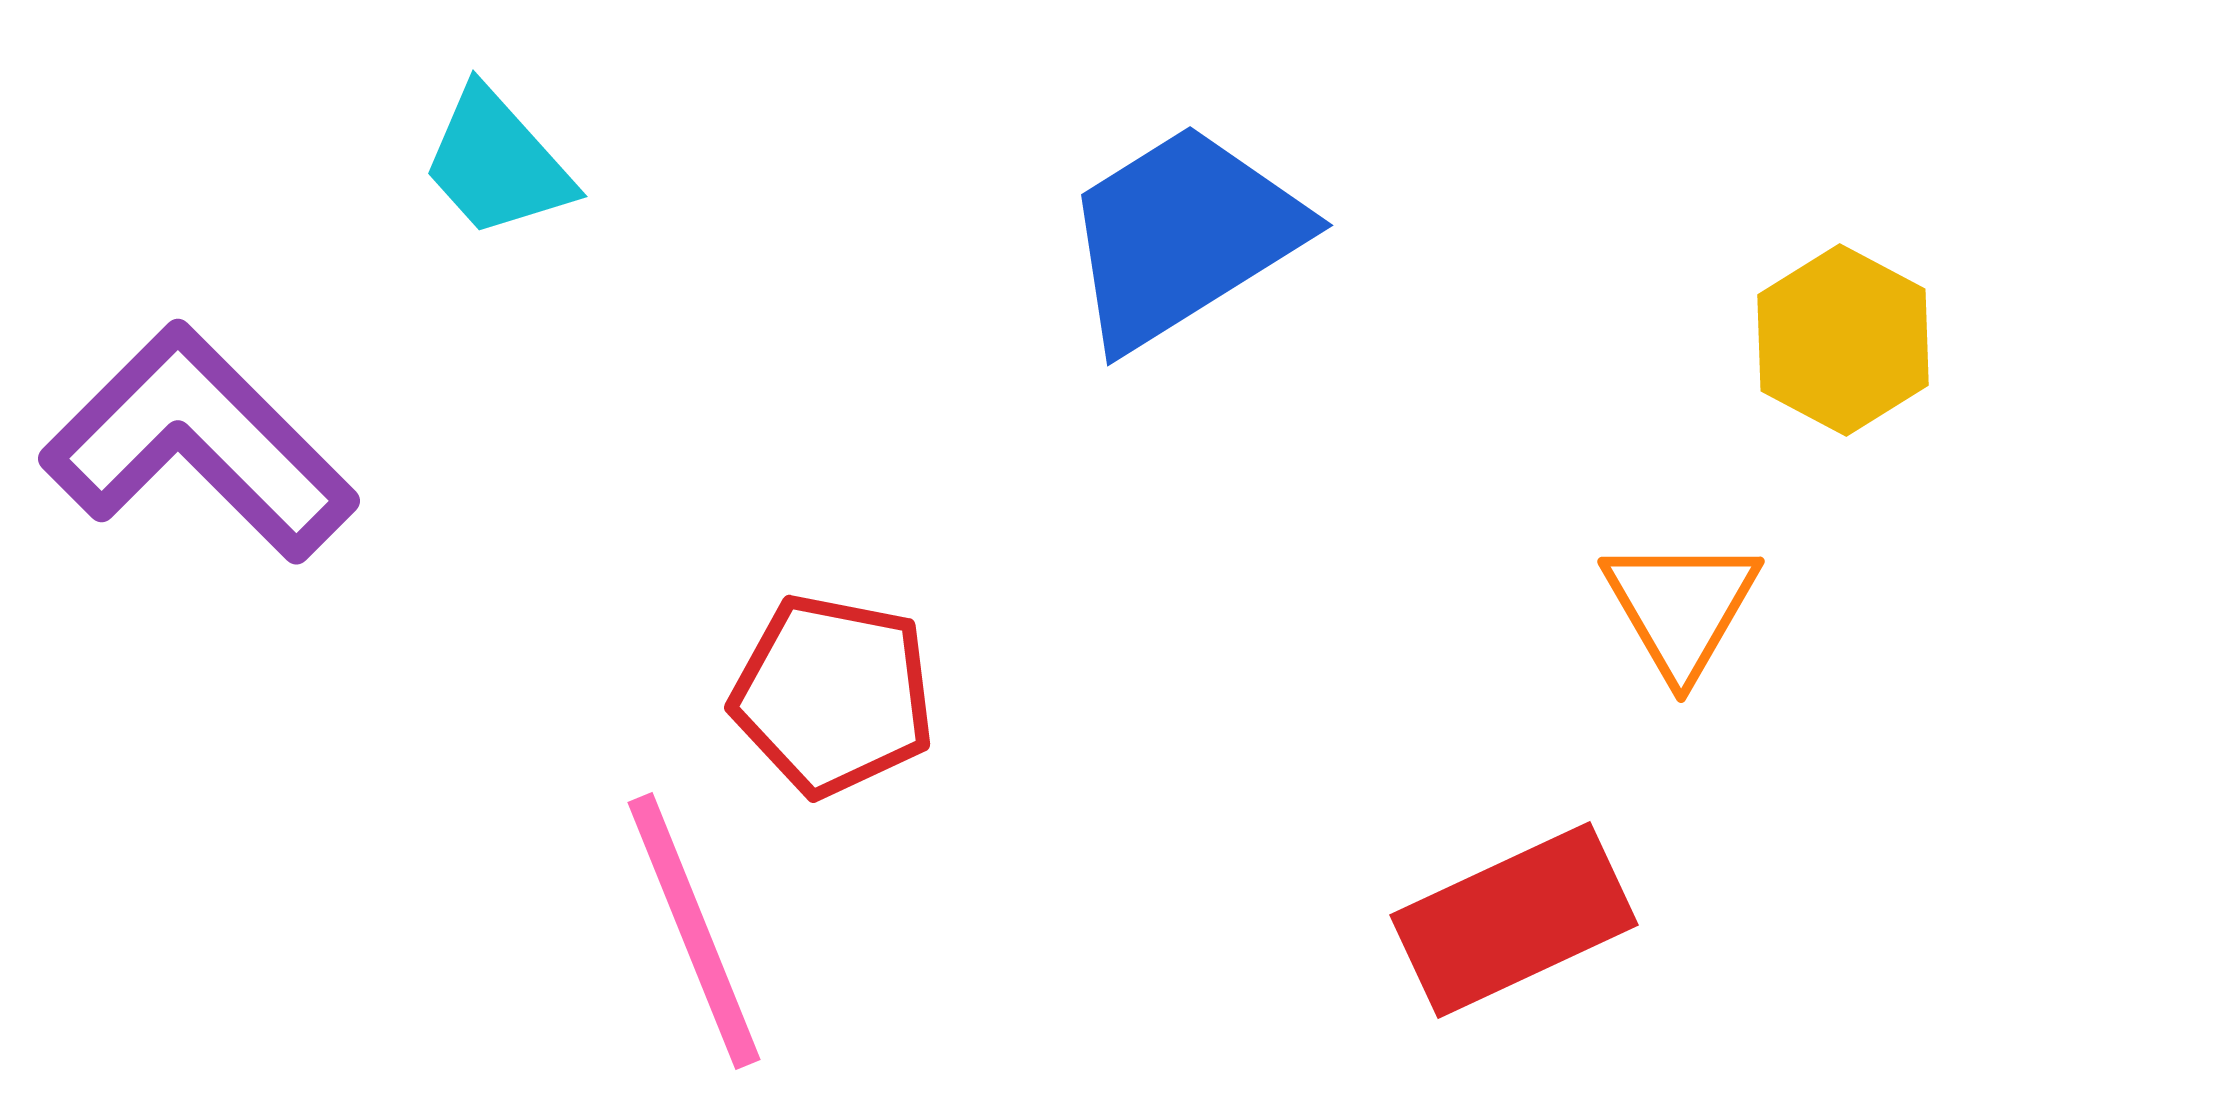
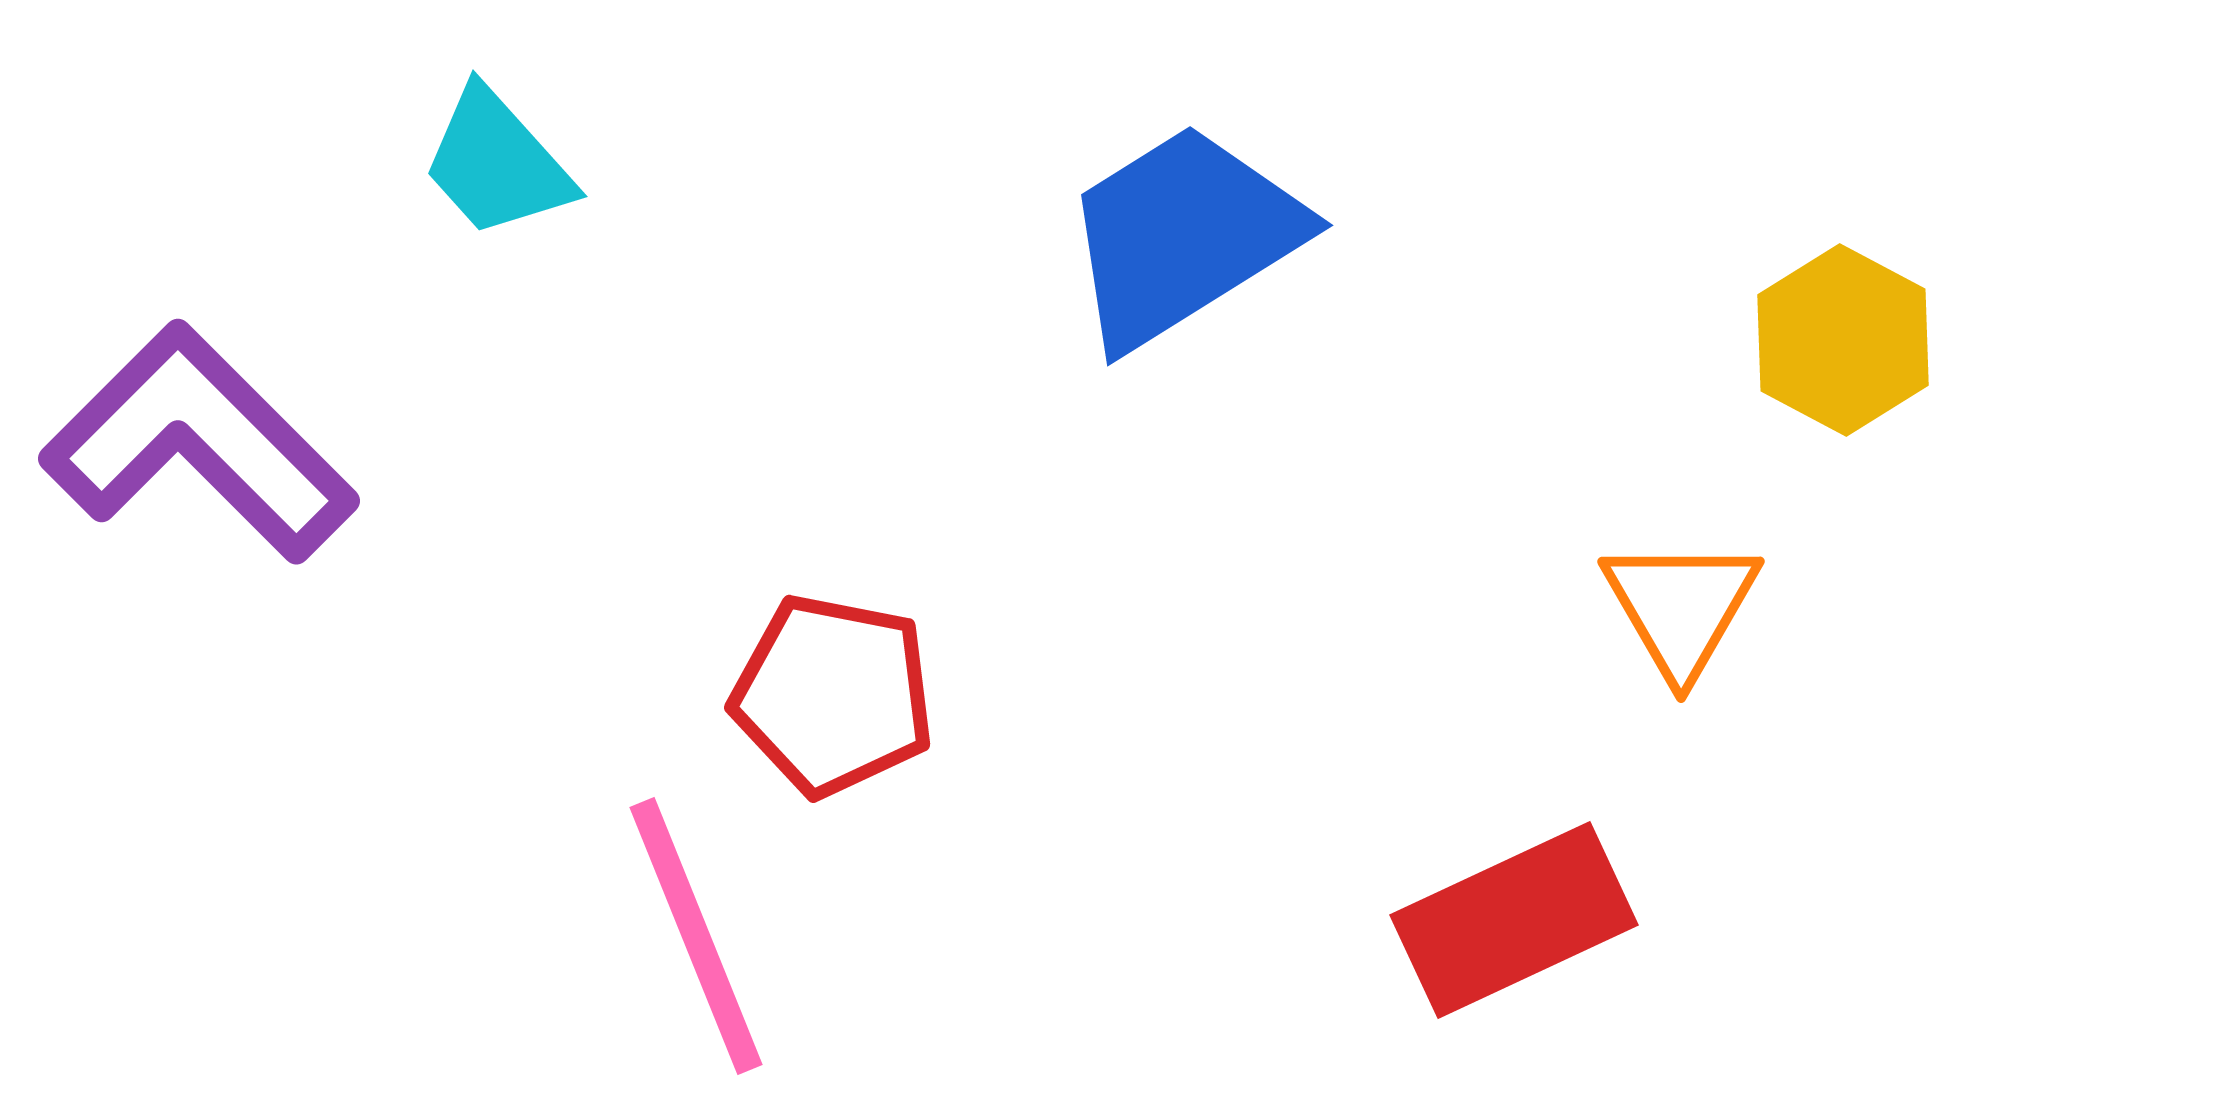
pink line: moved 2 px right, 5 px down
